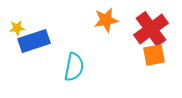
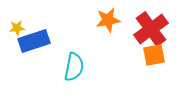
orange star: moved 2 px right
